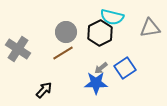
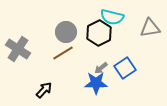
black hexagon: moved 1 px left
